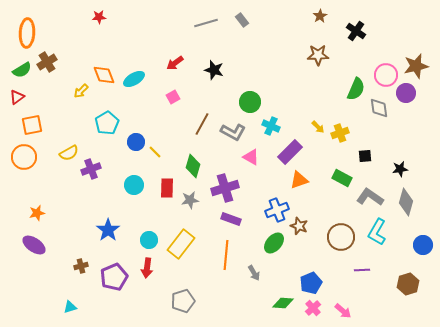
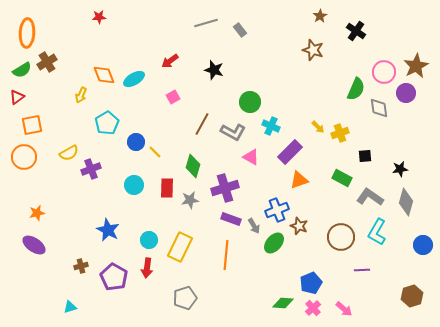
gray rectangle at (242, 20): moved 2 px left, 10 px down
brown star at (318, 55): moved 5 px left, 5 px up; rotated 20 degrees clockwise
red arrow at (175, 63): moved 5 px left, 2 px up
brown star at (416, 66): rotated 15 degrees counterclockwise
pink circle at (386, 75): moved 2 px left, 3 px up
yellow arrow at (81, 91): moved 4 px down; rotated 21 degrees counterclockwise
blue star at (108, 230): rotated 10 degrees counterclockwise
yellow rectangle at (181, 244): moved 1 px left, 3 px down; rotated 12 degrees counterclockwise
gray arrow at (254, 273): moved 47 px up
purple pentagon at (114, 277): rotated 20 degrees counterclockwise
brown hexagon at (408, 284): moved 4 px right, 12 px down
gray pentagon at (183, 301): moved 2 px right, 3 px up
pink arrow at (343, 311): moved 1 px right, 2 px up
